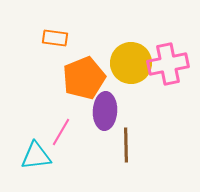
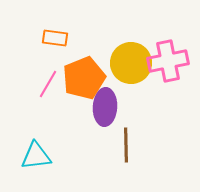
pink cross: moved 3 px up
purple ellipse: moved 4 px up
pink line: moved 13 px left, 48 px up
